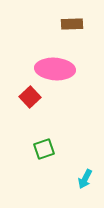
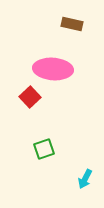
brown rectangle: rotated 15 degrees clockwise
pink ellipse: moved 2 px left
